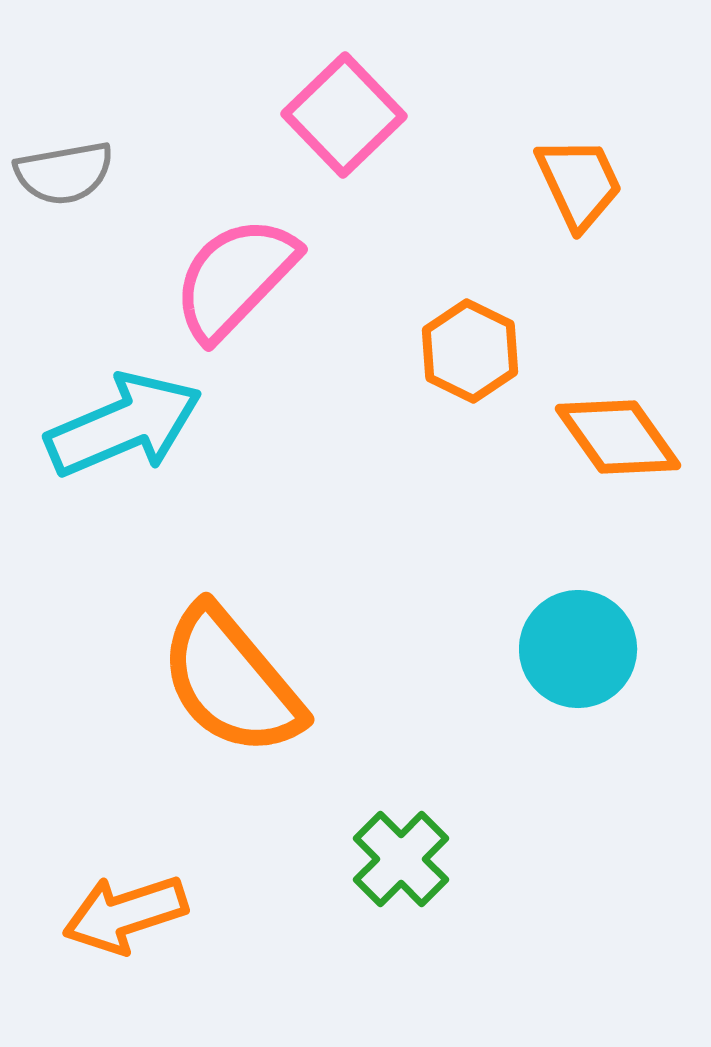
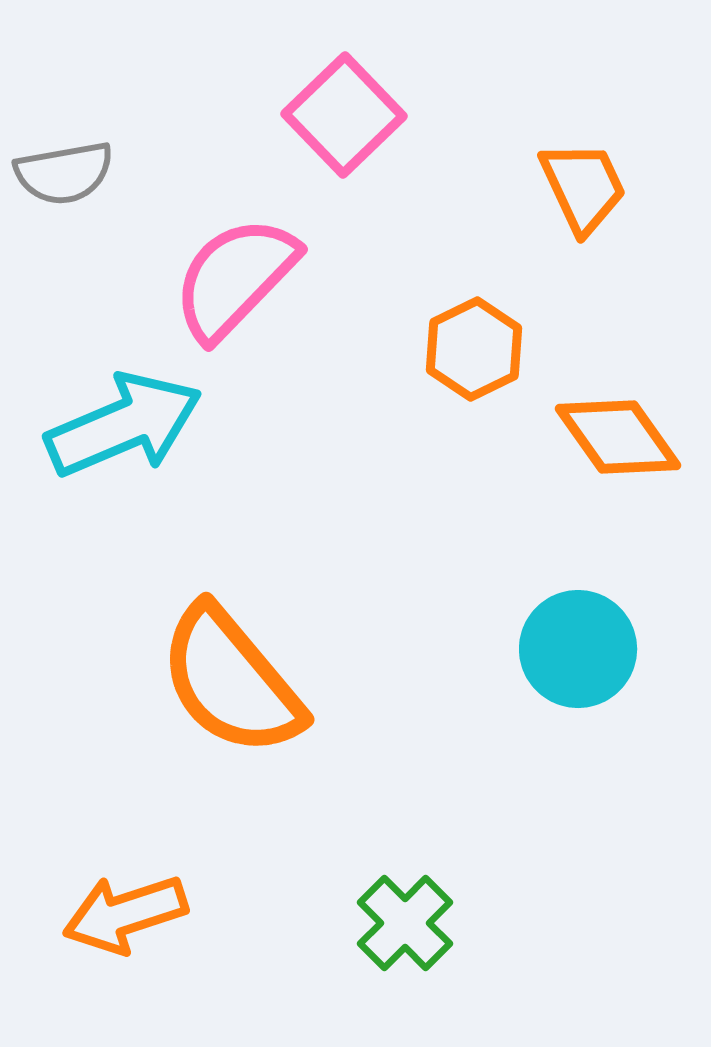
orange trapezoid: moved 4 px right, 4 px down
orange hexagon: moved 4 px right, 2 px up; rotated 8 degrees clockwise
green cross: moved 4 px right, 64 px down
